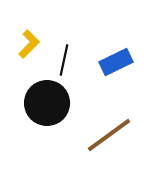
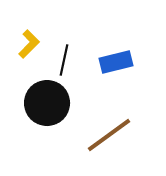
blue rectangle: rotated 12 degrees clockwise
